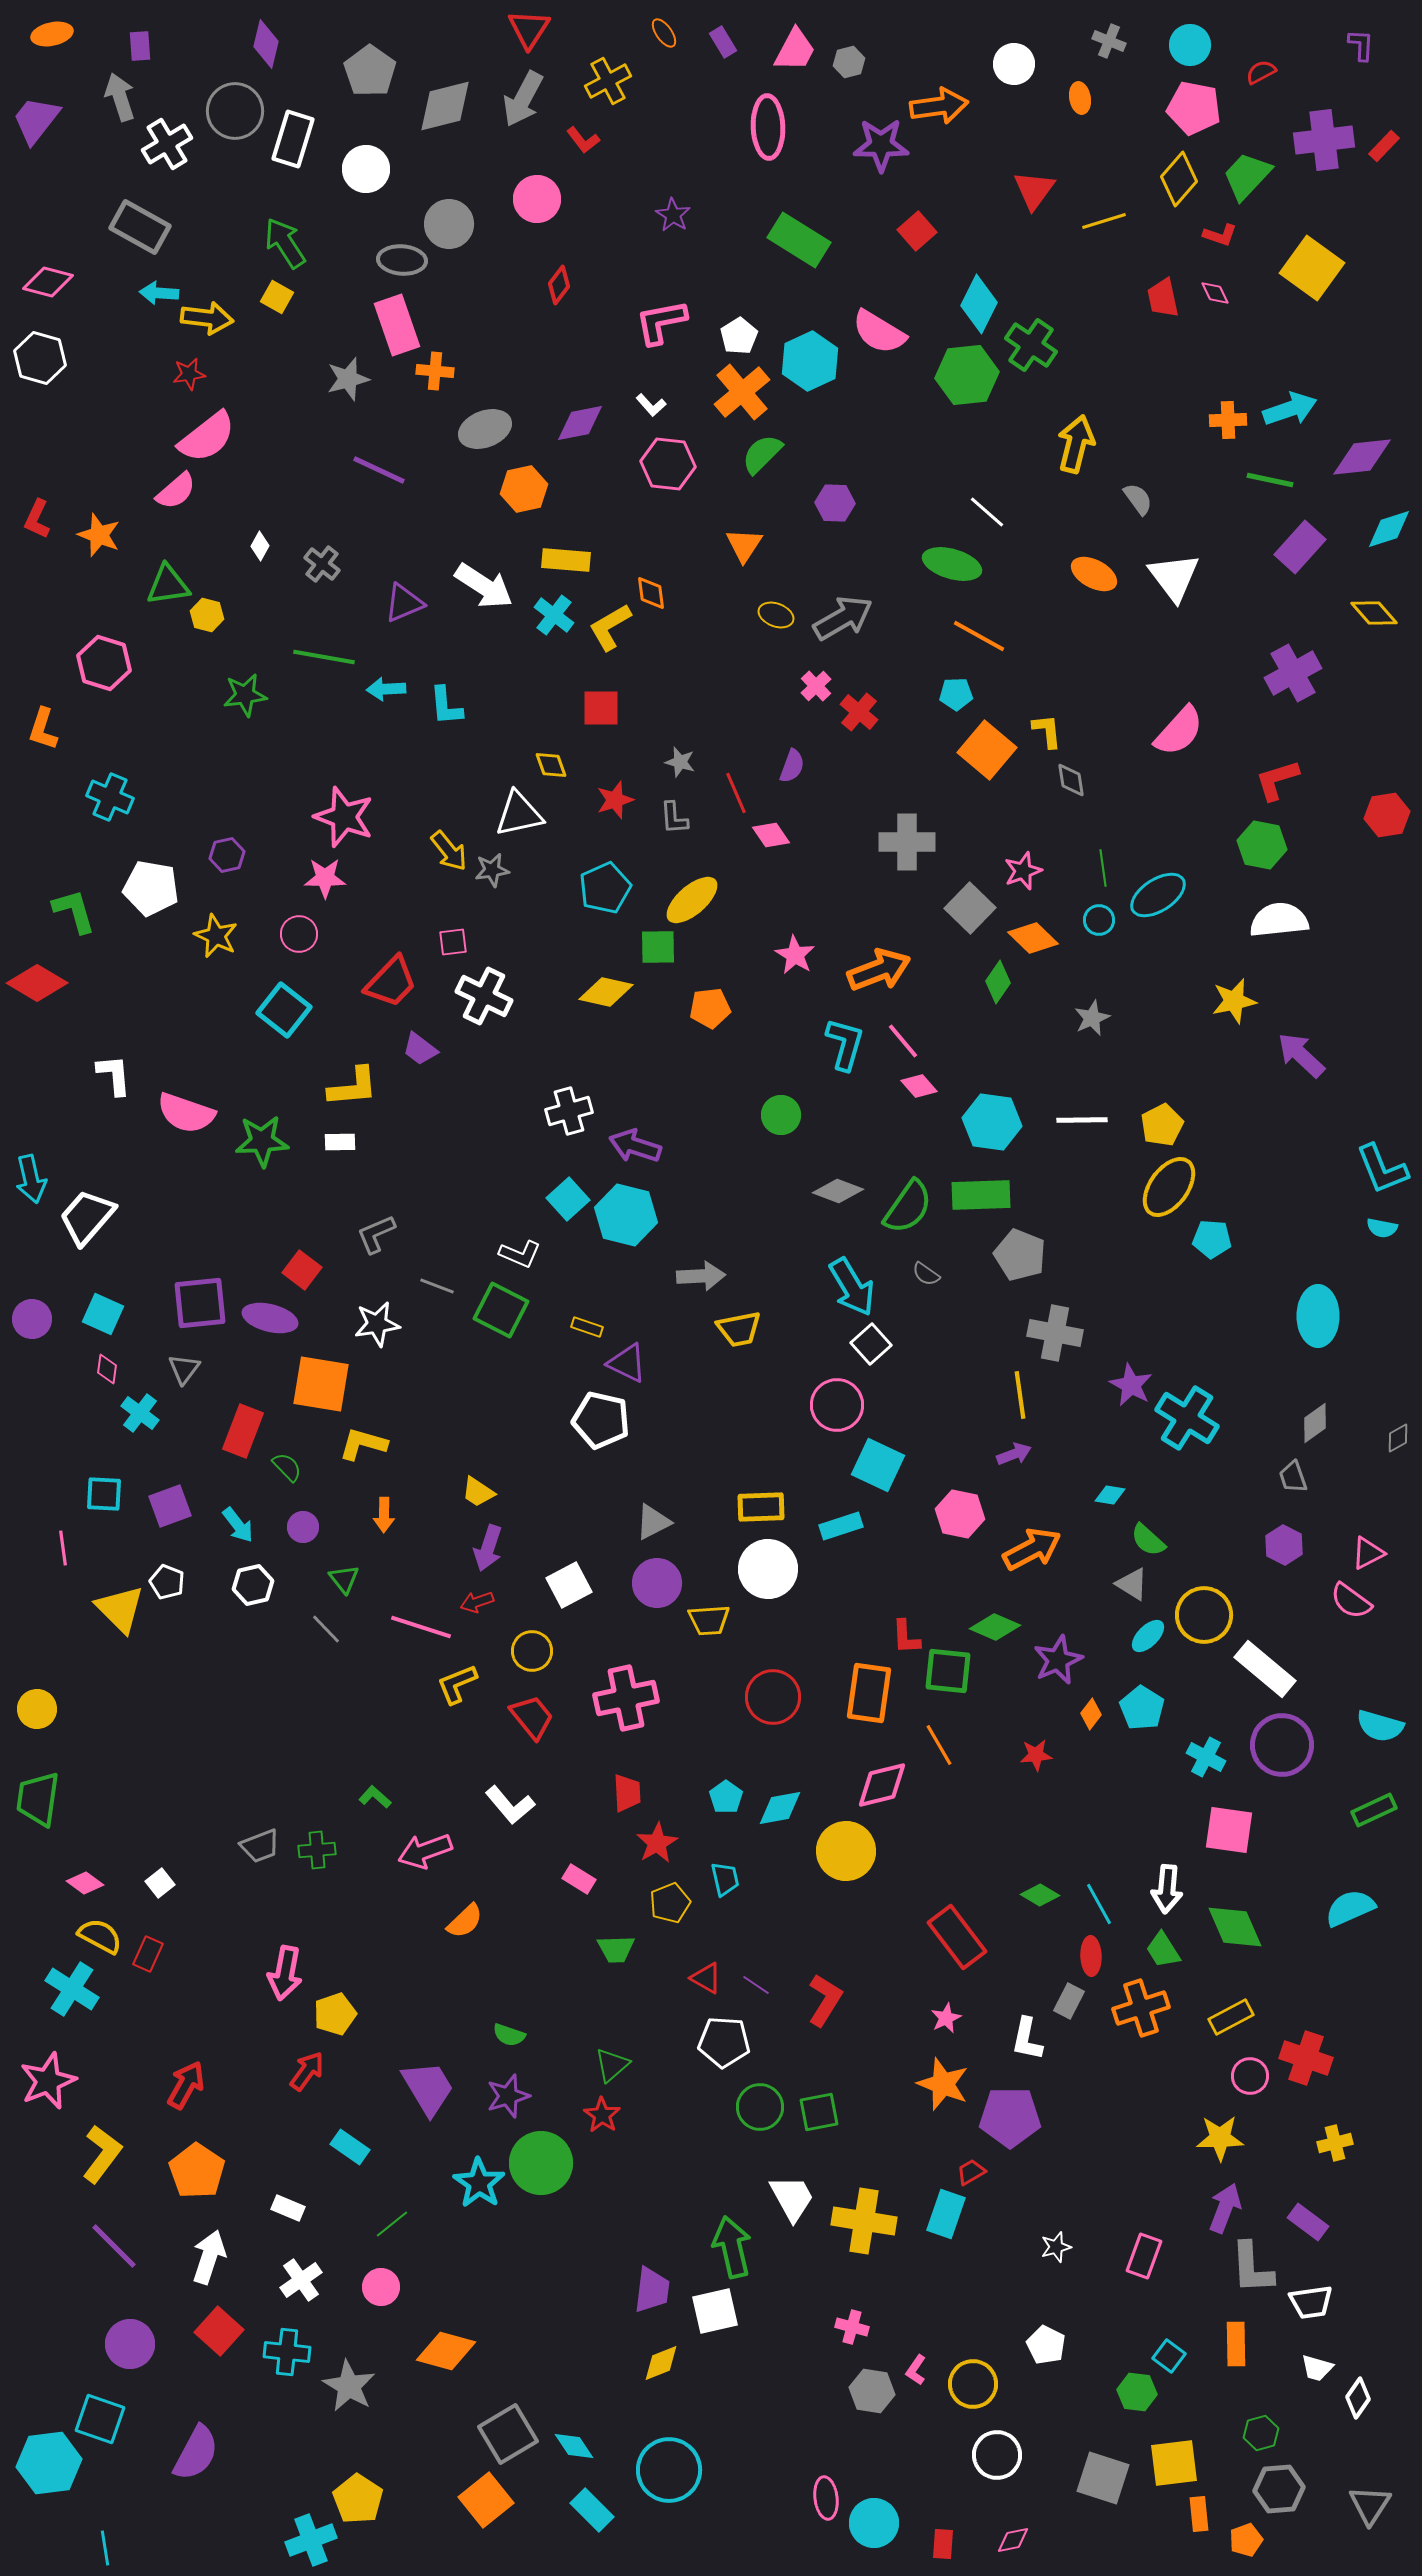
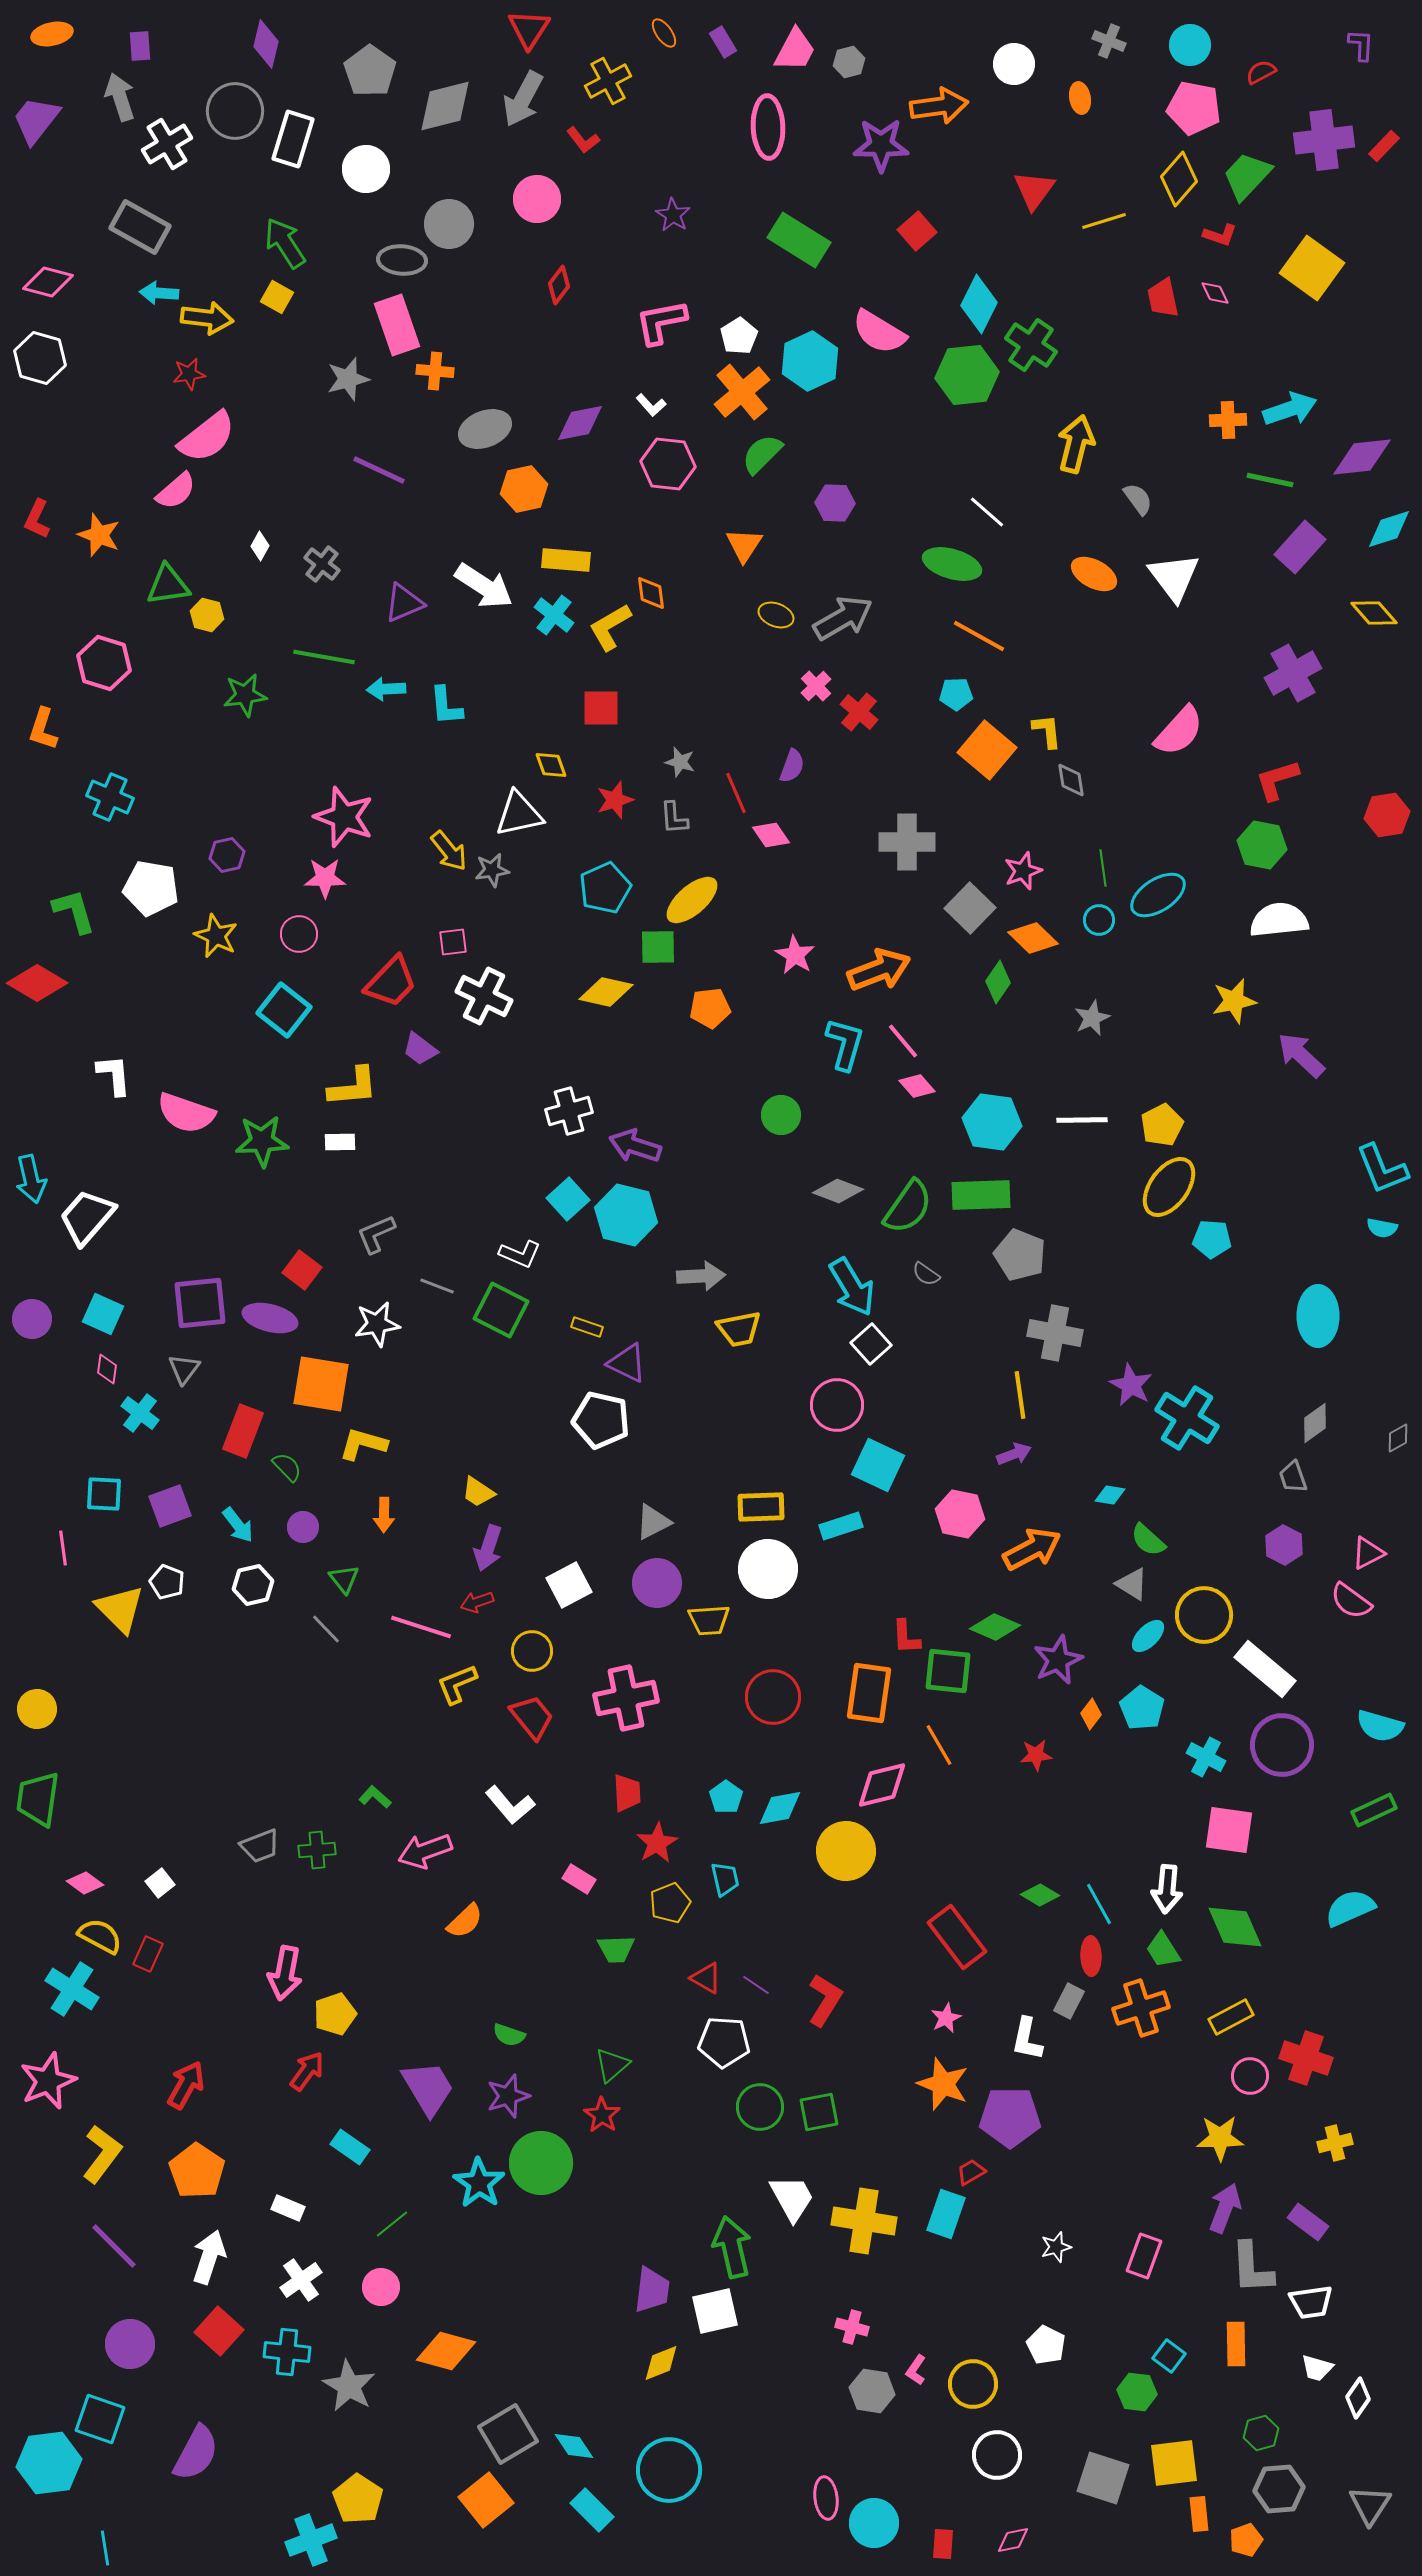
pink diamond at (919, 1086): moved 2 px left
